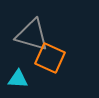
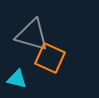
cyan triangle: moved 1 px left; rotated 10 degrees clockwise
